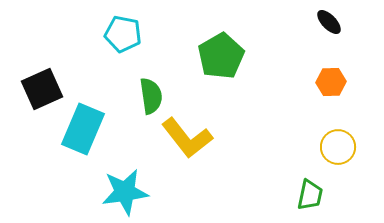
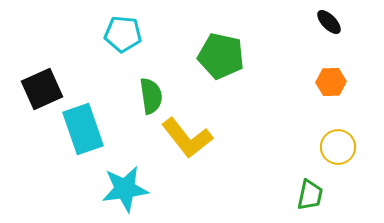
cyan pentagon: rotated 6 degrees counterclockwise
green pentagon: rotated 30 degrees counterclockwise
cyan rectangle: rotated 42 degrees counterclockwise
cyan star: moved 3 px up
